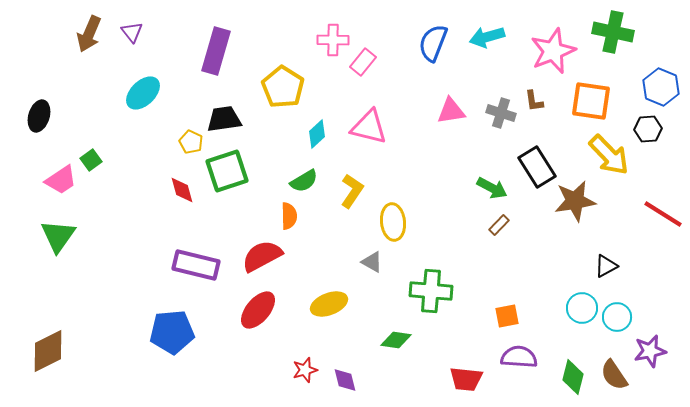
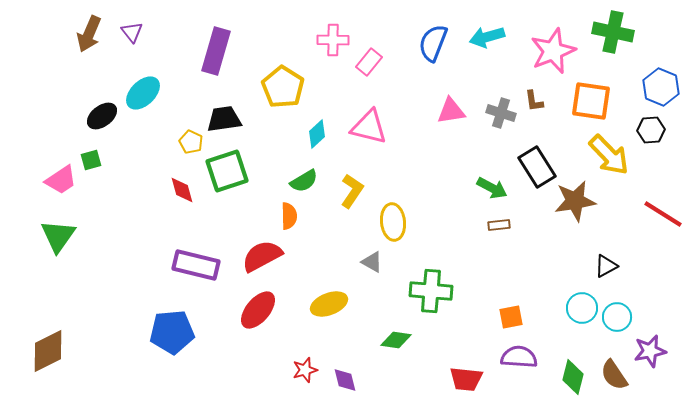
pink rectangle at (363, 62): moved 6 px right
black ellipse at (39, 116): moved 63 px right; rotated 36 degrees clockwise
black hexagon at (648, 129): moved 3 px right, 1 px down
green square at (91, 160): rotated 20 degrees clockwise
brown rectangle at (499, 225): rotated 40 degrees clockwise
orange square at (507, 316): moved 4 px right, 1 px down
